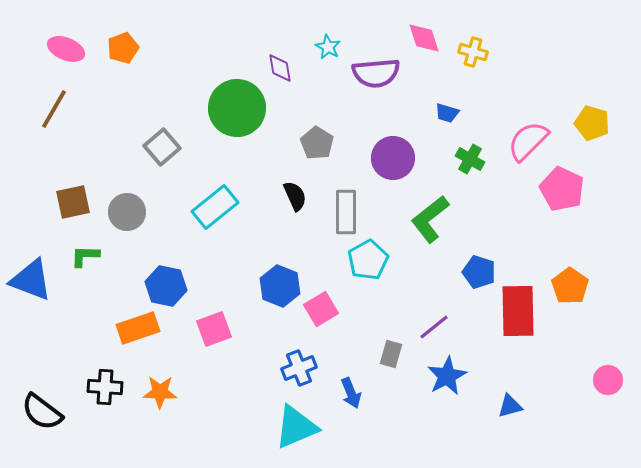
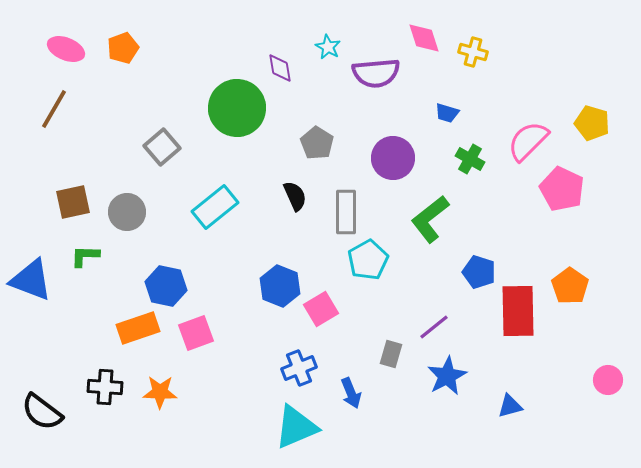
pink square at (214, 329): moved 18 px left, 4 px down
